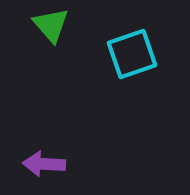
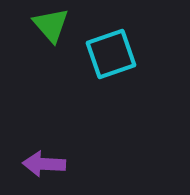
cyan square: moved 21 px left
